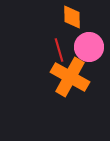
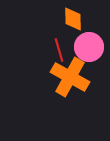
orange diamond: moved 1 px right, 2 px down
